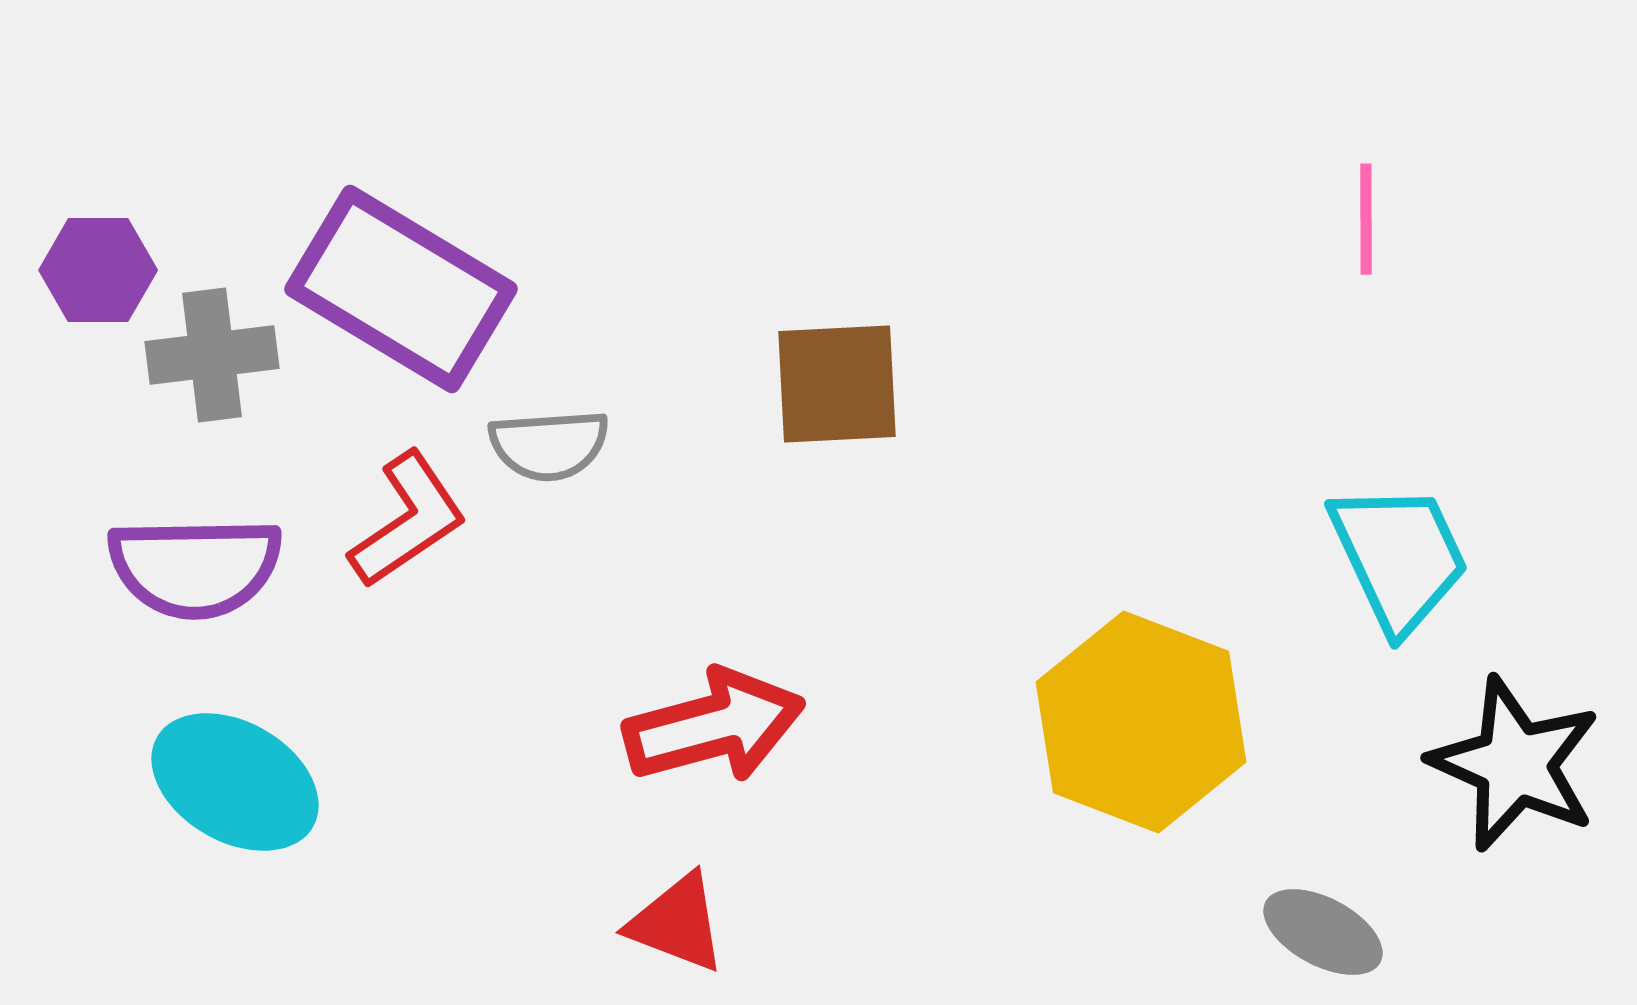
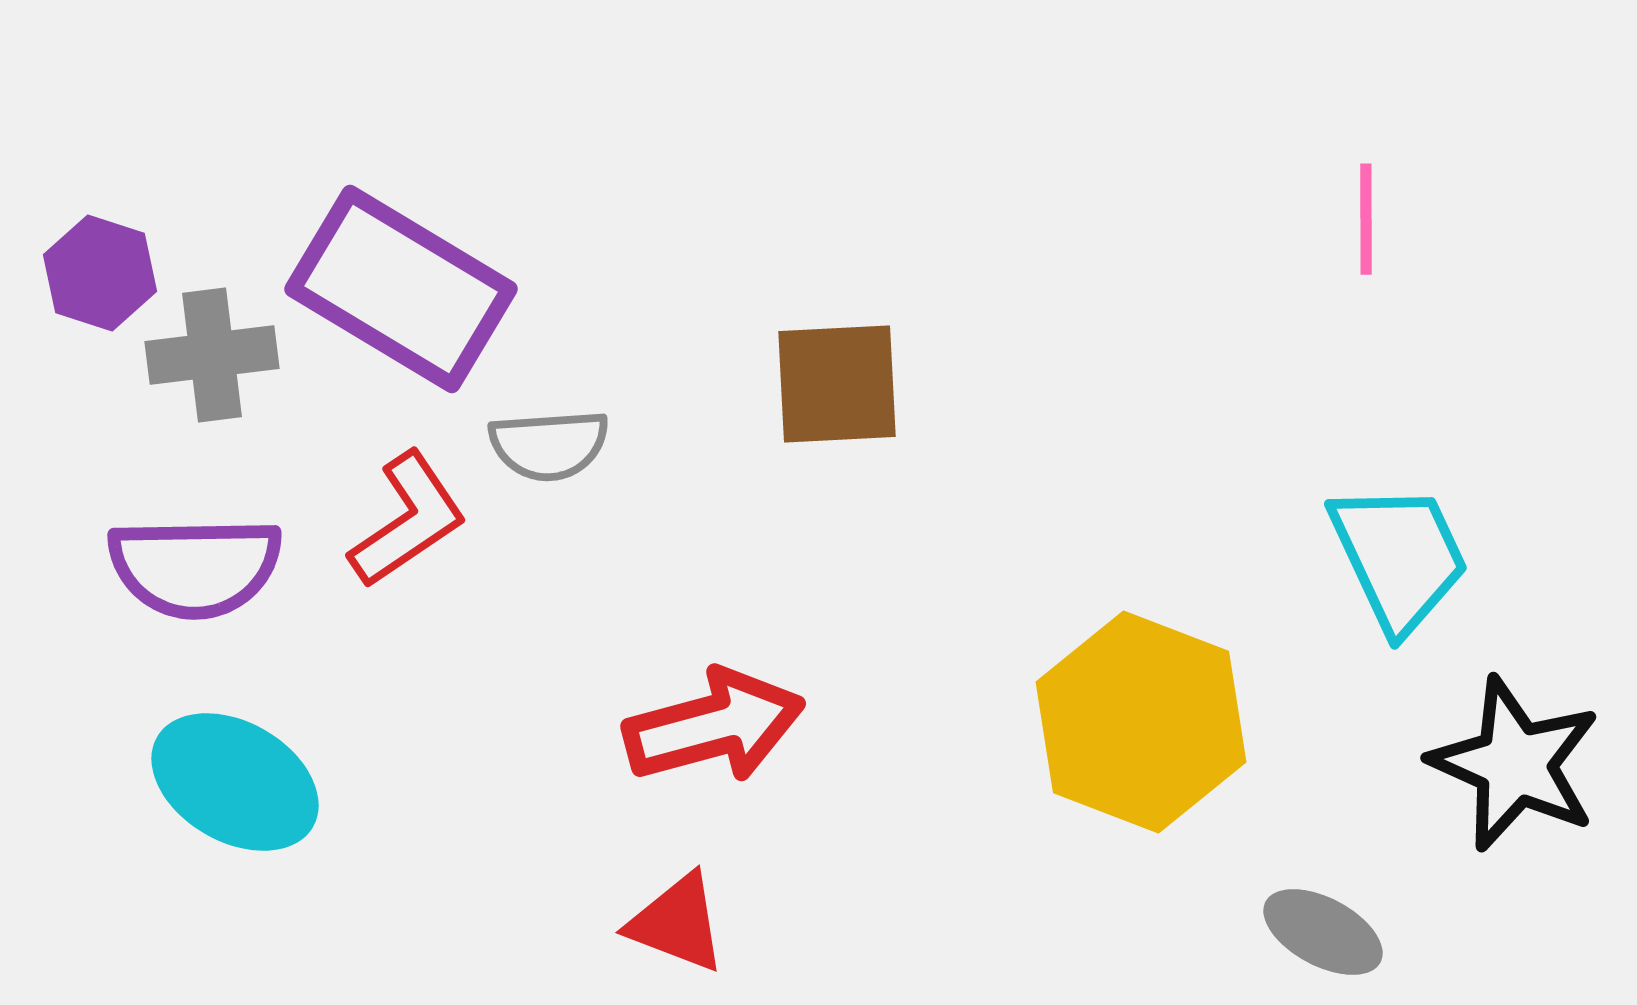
purple hexagon: moved 2 px right, 3 px down; rotated 18 degrees clockwise
